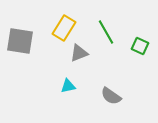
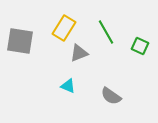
cyan triangle: rotated 35 degrees clockwise
